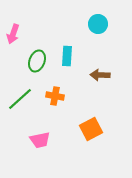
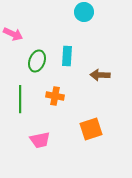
cyan circle: moved 14 px left, 12 px up
pink arrow: rotated 84 degrees counterclockwise
green line: rotated 48 degrees counterclockwise
orange square: rotated 10 degrees clockwise
